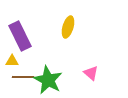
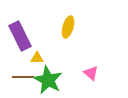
yellow triangle: moved 25 px right, 3 px up
